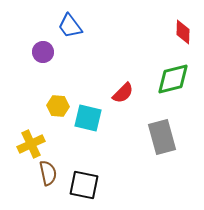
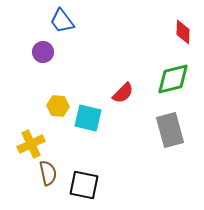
blue trapezoid: moved 8 px left, 5 px up
gray rectangle: moved 8 px right, 7 px up
